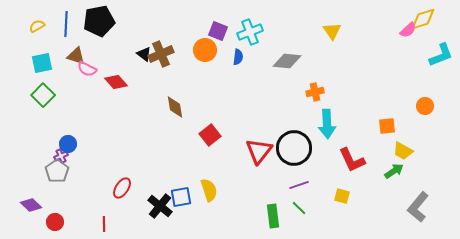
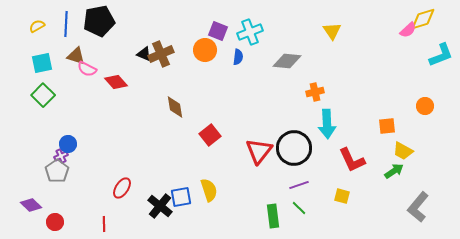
black triangle at (144, 54): rotated 14 degrees counterclockwise
